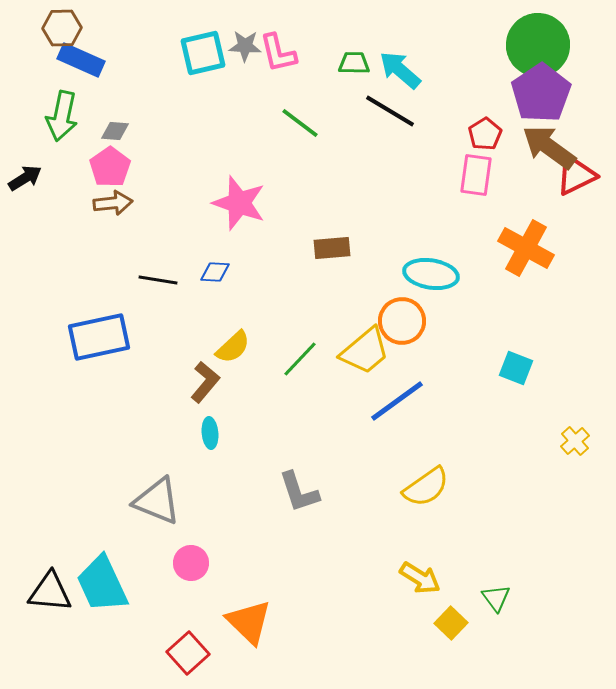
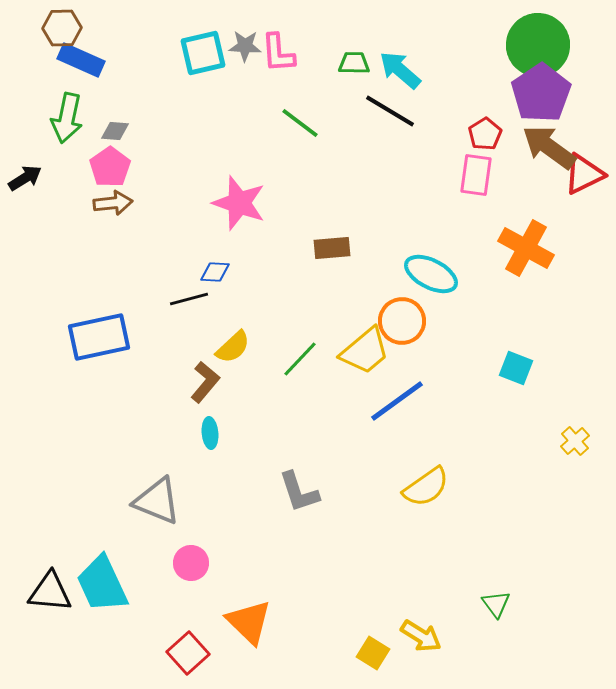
pink L-shape at (278, 53): rotated 9 degrees clockwise
green arrow at (62, 116): moved 5 px right, 2 px down
red triangle at (576, 175): moved 8 px right, 1 px up
cyan ellipse at (431, 274): rotated 18 degrees clockwise
black line at (158, 280): moved 31 px right, 19 px down; rotated 24 degrees counterclockwise
yellow arrow at (420, 578): moved 1 px right, 58 px down
green triangle at (496, 598): moved 6 px down
yellow square at (451, 623): moved 78 px left, 30 px down; rotated 12 degrees counterclockwise
